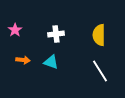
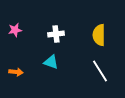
pink star: rotated 24 degrees clockwise
orange arrow: moved 7 px left, 12 px down
